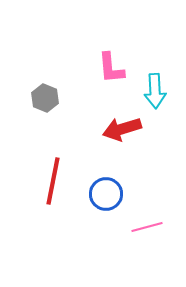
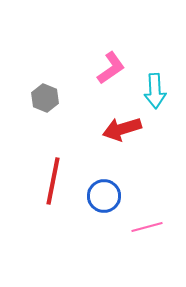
pink L-shape: rotated 120 degrees counterclockwise
blue circle: moved 2 px left, 2 px down
